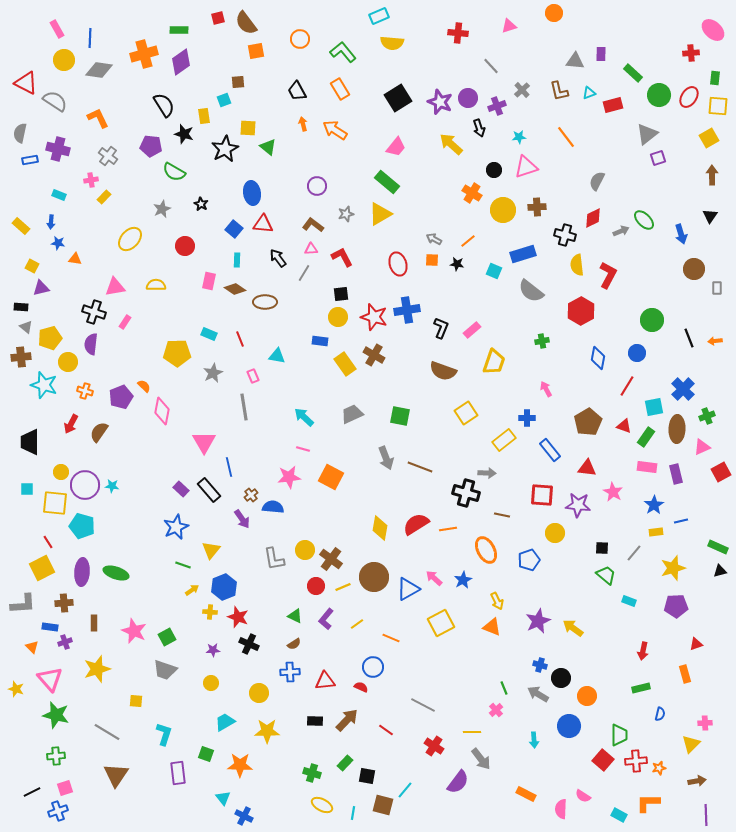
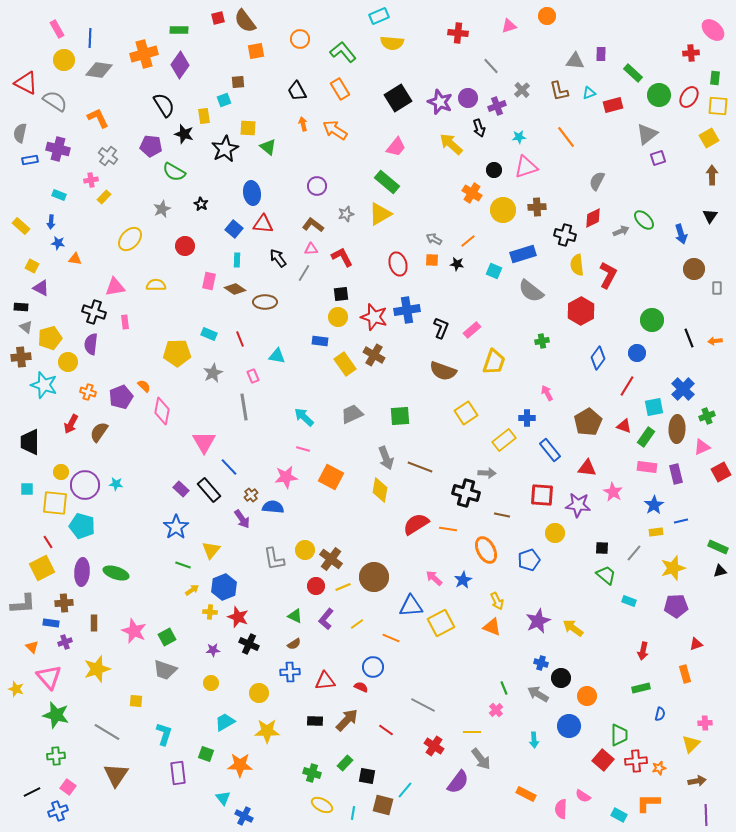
orange circle at (554, 13): moved 7 px left, 3 px down
brown semicircle at (246, 23): moved 1 px left, 2 px up
purple diamond at (181, 62): moved 1 px left, 3 px down; rotated 20 degrees counterclockwise
purple triangle at (41, 288): rotated 42 degrees clockwise
pink rectangle at (125, 322): rotated 40 degrees counterclockwise
blue diamond at (598, 358): rotated 25 degrees clockwise
pink arrow at (546, 389): moved 1 px right, 4 px down
orange cross at (85, 391): moved 3 px right, 1 px down
green square at (400, 416): rotated 15 degrees counterclockwise
blue line at (229, 467): rotated 30 degrees counterclockwise
pink star at (289, 477): moved 3 px left
cyan star at (112, 486): moved 4 px right, 2 px up
blue star at (176, 527): rotated 10 degrees counterclockwise
yellow diamond at (380, 528): moved 38 px up
orange line at (448, 529): rotated 18 degrees clockwise
blue triangle at (408, 589): moved 3 px right, 17 px down; rotated 25 degrees clockwise
blue rectangle at (50, 627): moved 1 px right, 4 px up
blue cross at (540, 665): moved 1 px right, 2 px up
pink triangle at (50, 679): moved 1 px left, 2 px up
pink square at (65, 788): moved 3 px right, 1 px up; rotated 35 degrees counterclockwise
